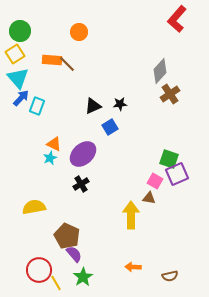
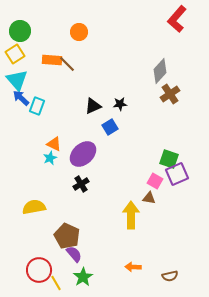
cyan triangle: moved 1 px left, 2 px down
blue arrow: rotated 90 degrees counterclockwise
